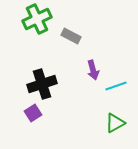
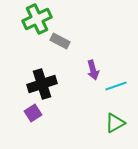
gray rectangle: moved 11 px left, 5 px down
